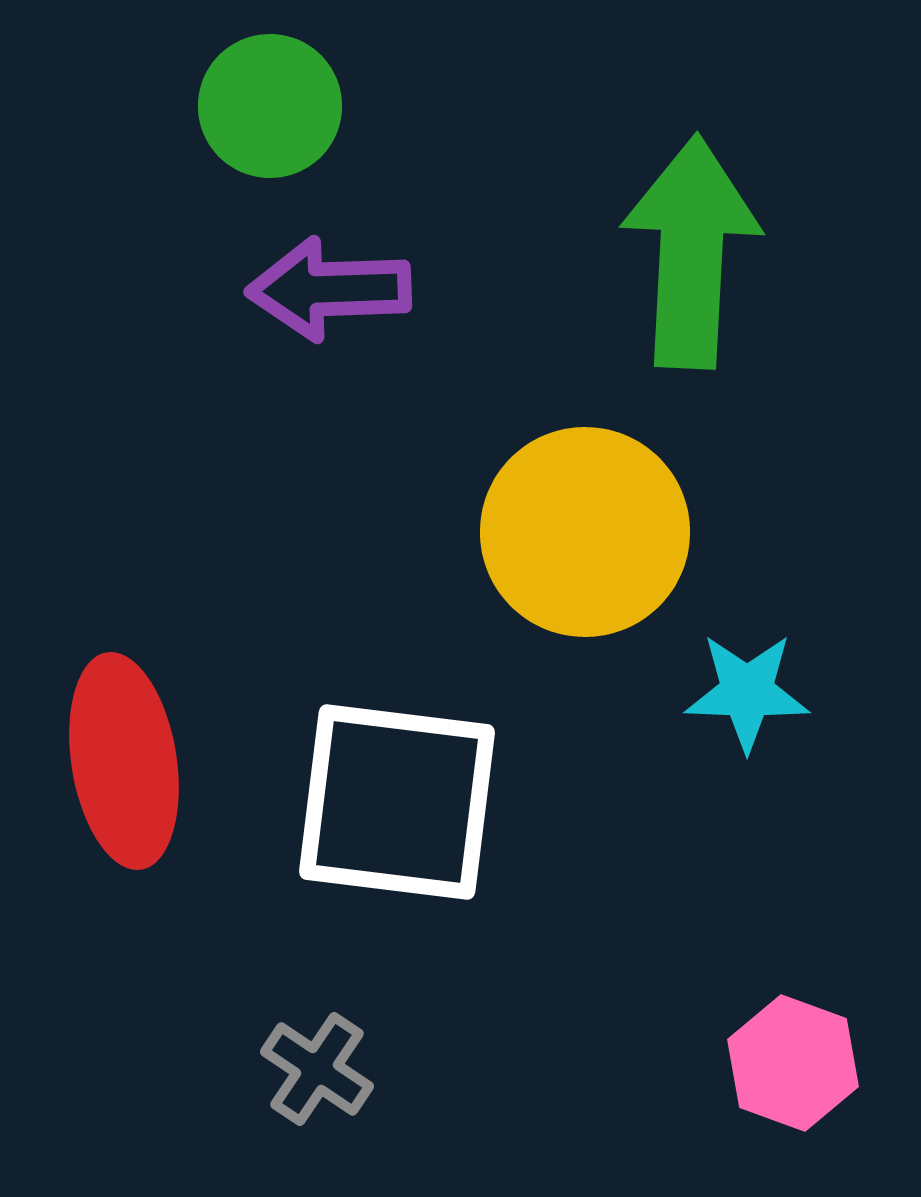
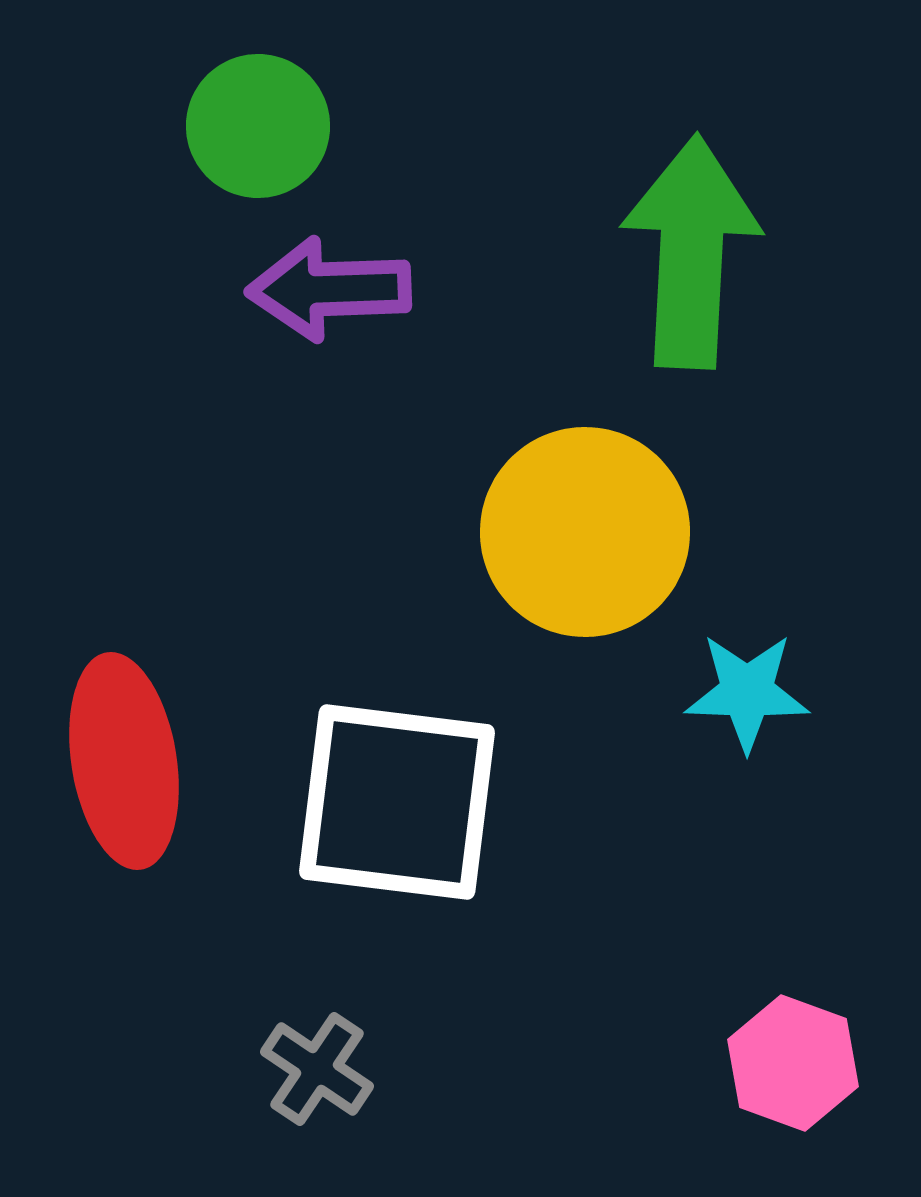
green circle: moved 12 px left, 20 px down
